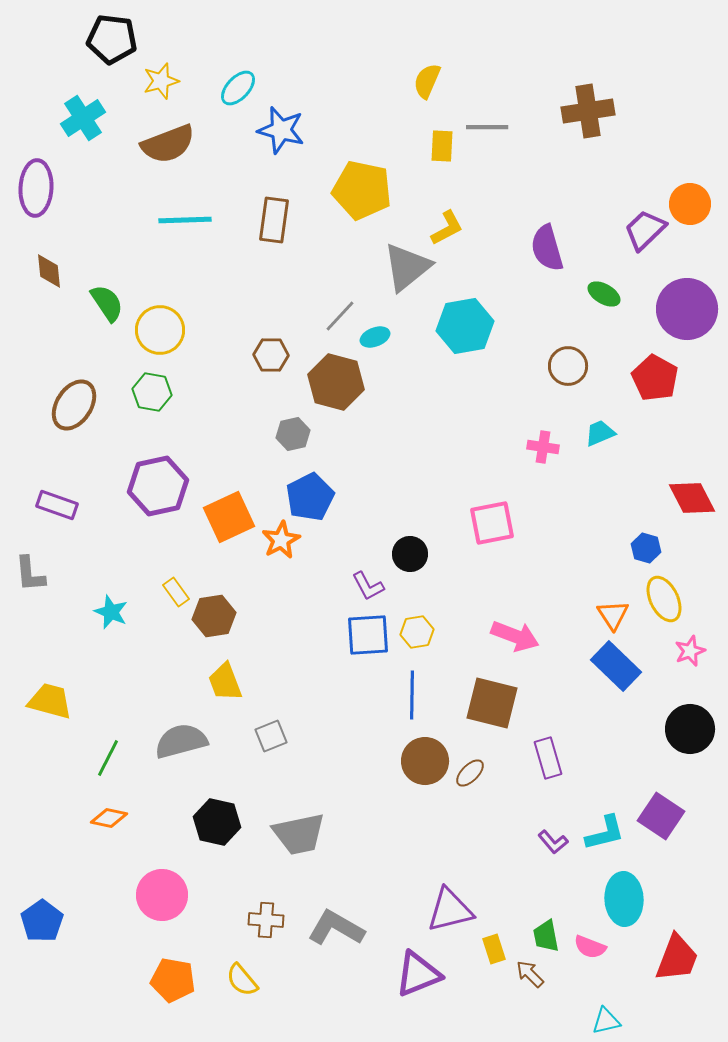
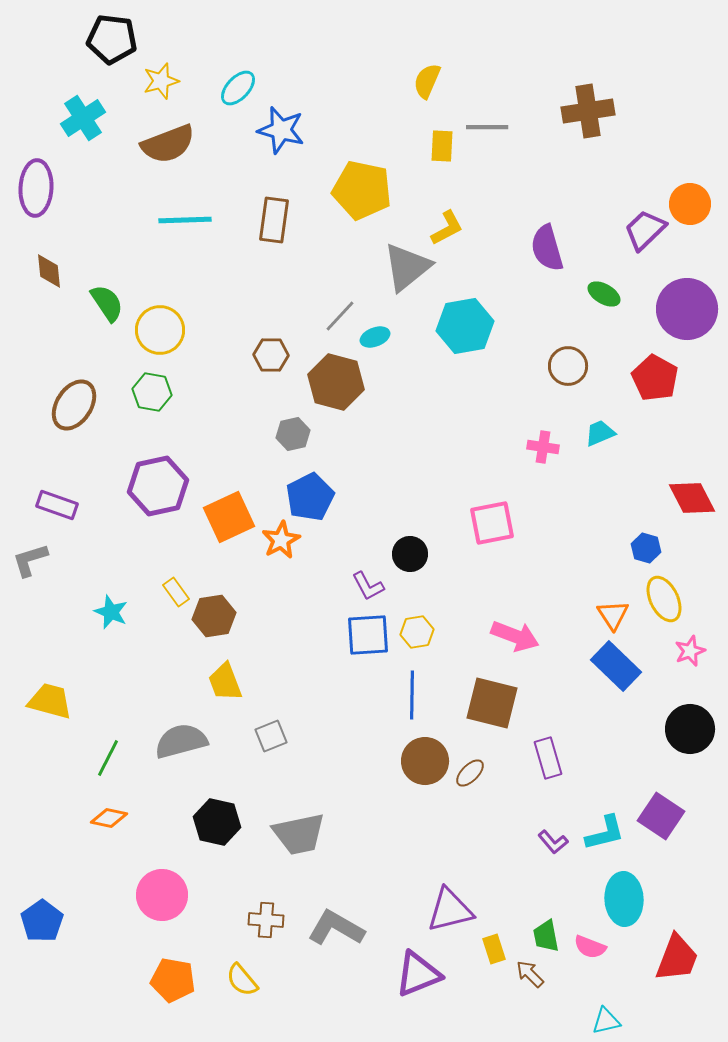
gray L-shape at (30, 574): moved 14 px up; rotated 78 degrees clockwise
